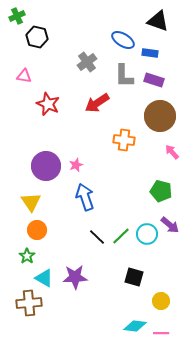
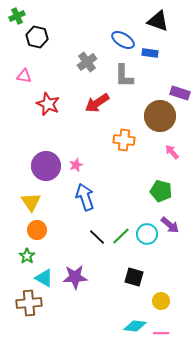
purple rectangle: moved 26 px right, 13 px down
